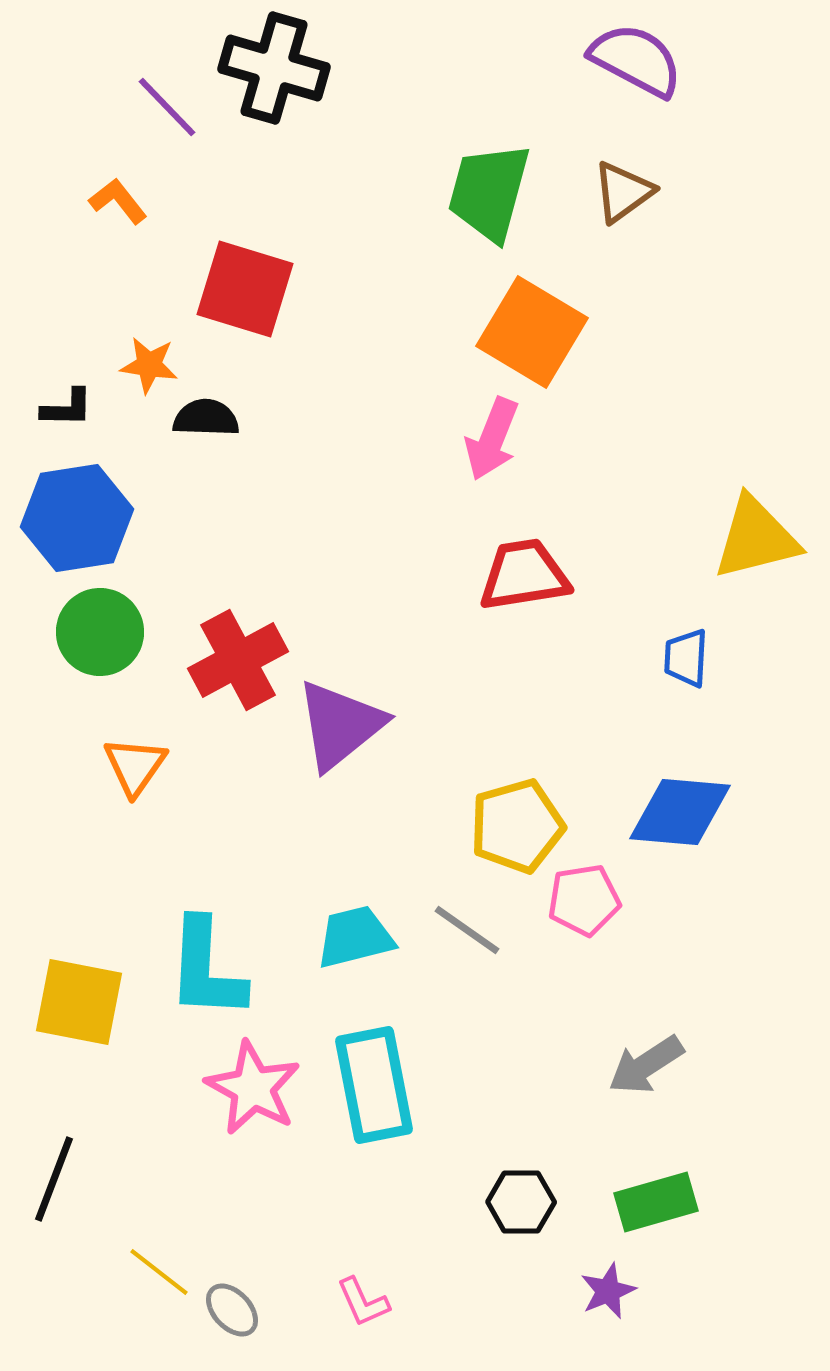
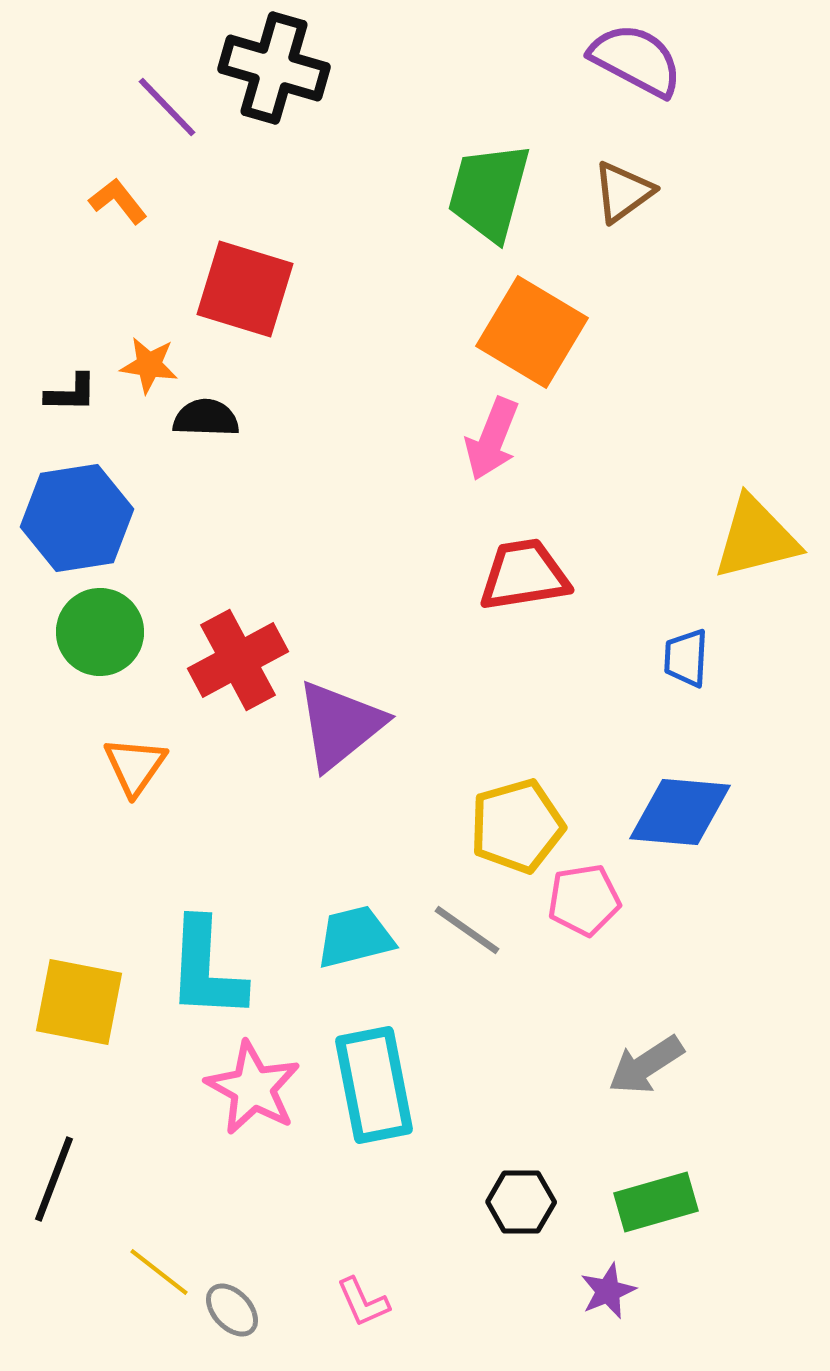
black L-shape: moved 4 px right, 15 px up
